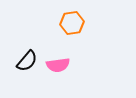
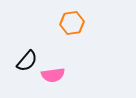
pink semicircle: moved 5 px left, 10 px down
